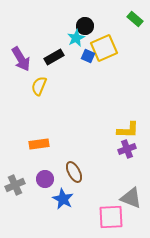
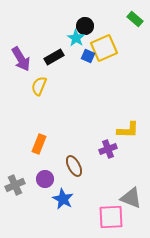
cyan star: rotated 12 degrees counterclockwise
orange rectangle: rotated 60 degrees counterclockwise
purple cross: moved 19 px left
brown ellipse: moved 6 px up
